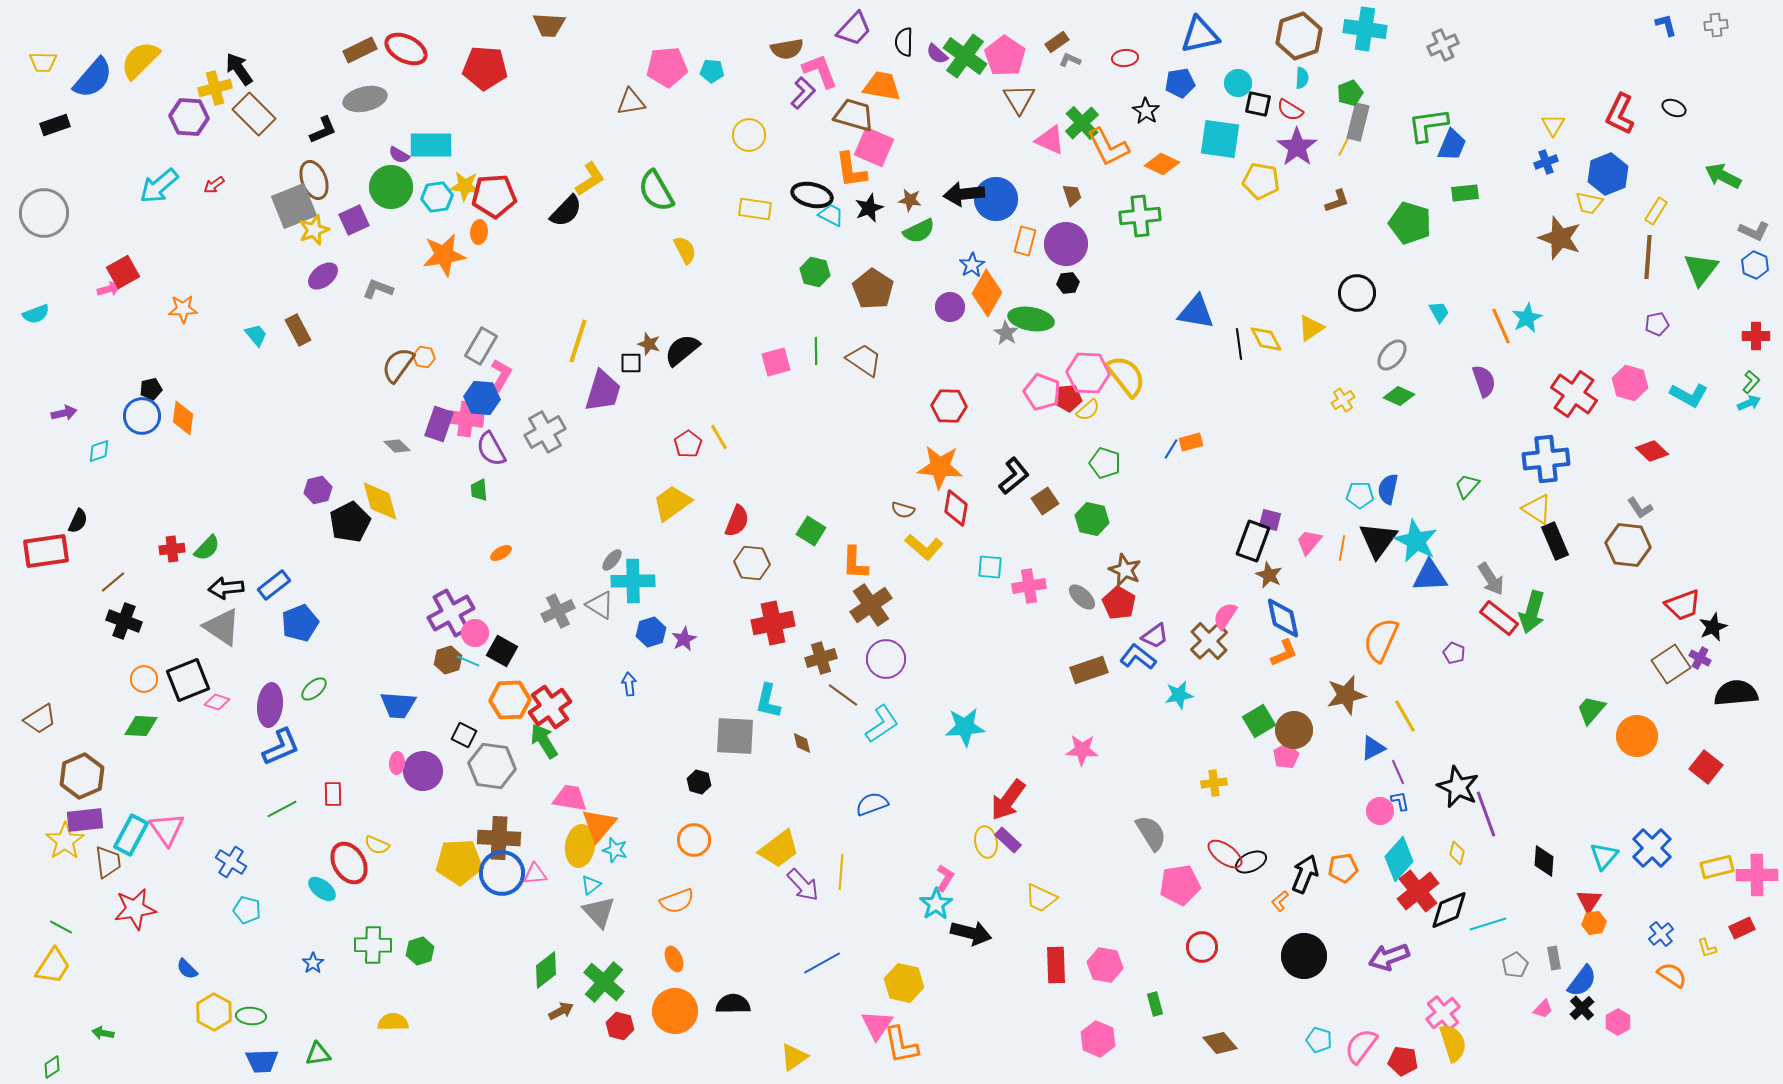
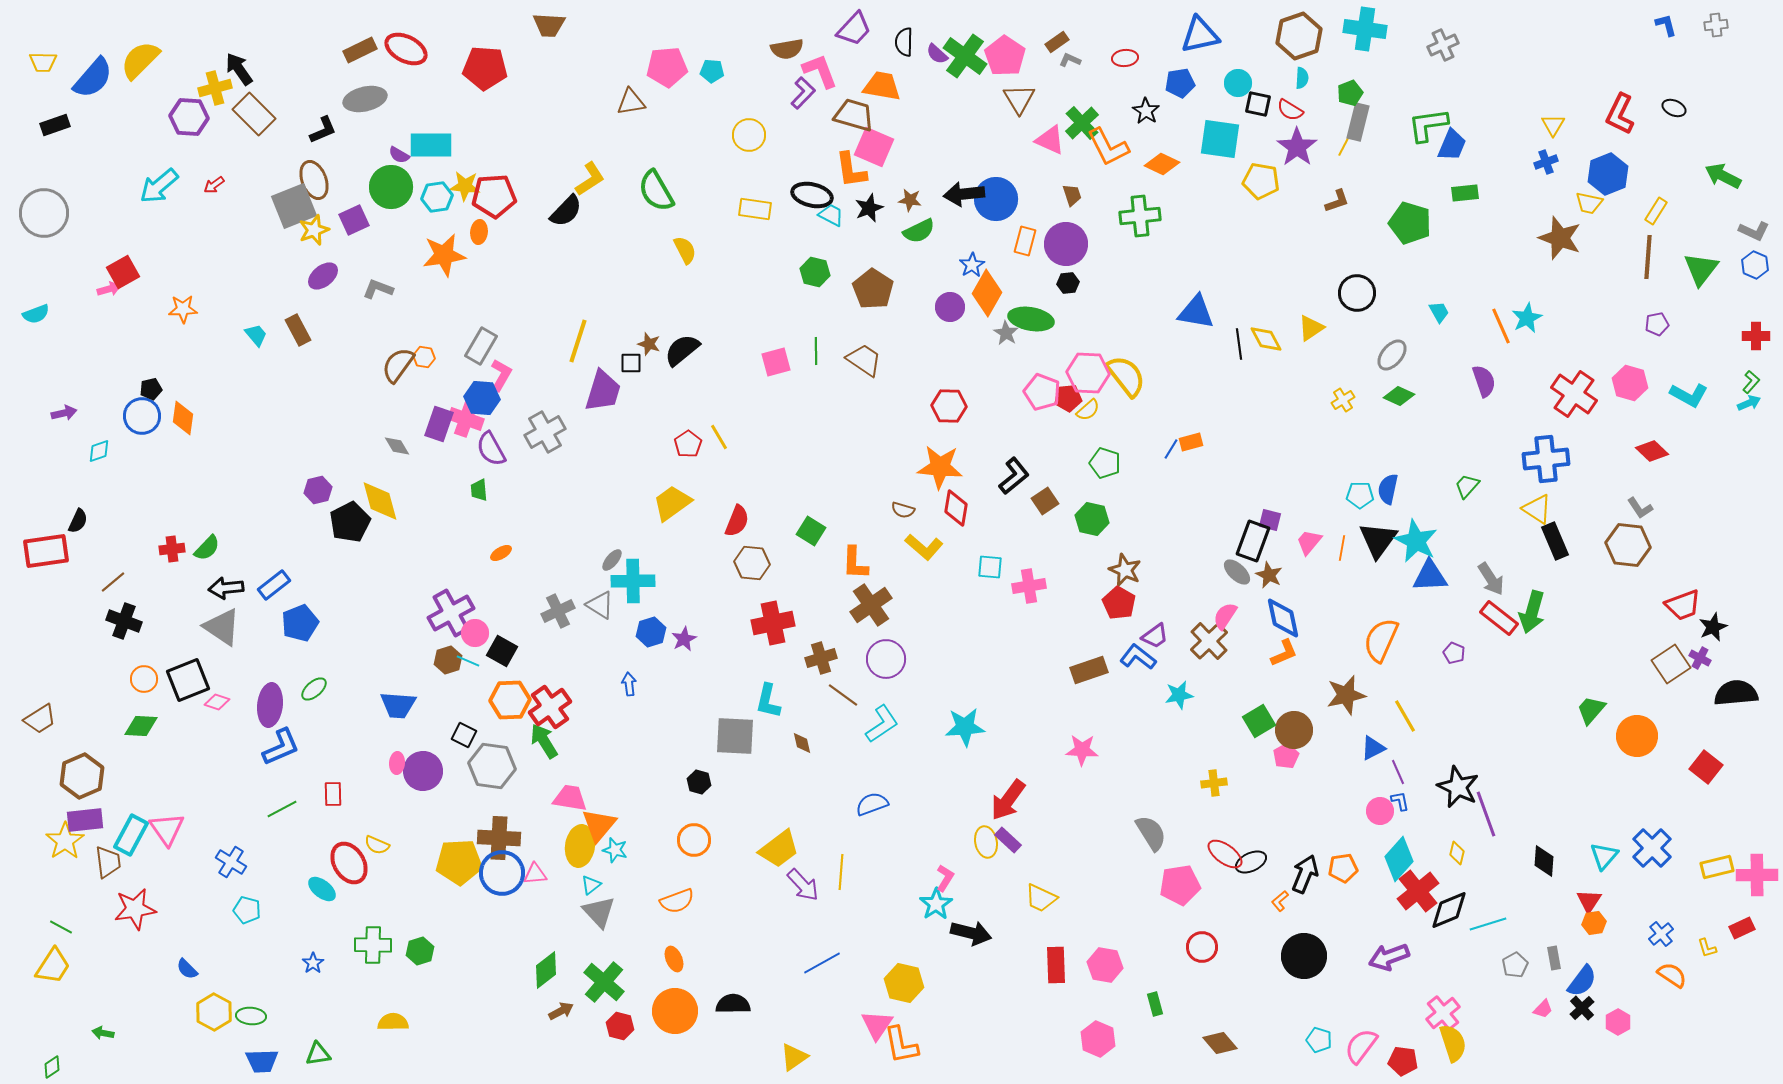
pink cross at (466, 419): rotated 12 degrees clockwise
gray diamond at (397, 446): rotated 16 degrees clockwise
gray ellipse at (1082, 597): moved 155 px right, 25 px up
